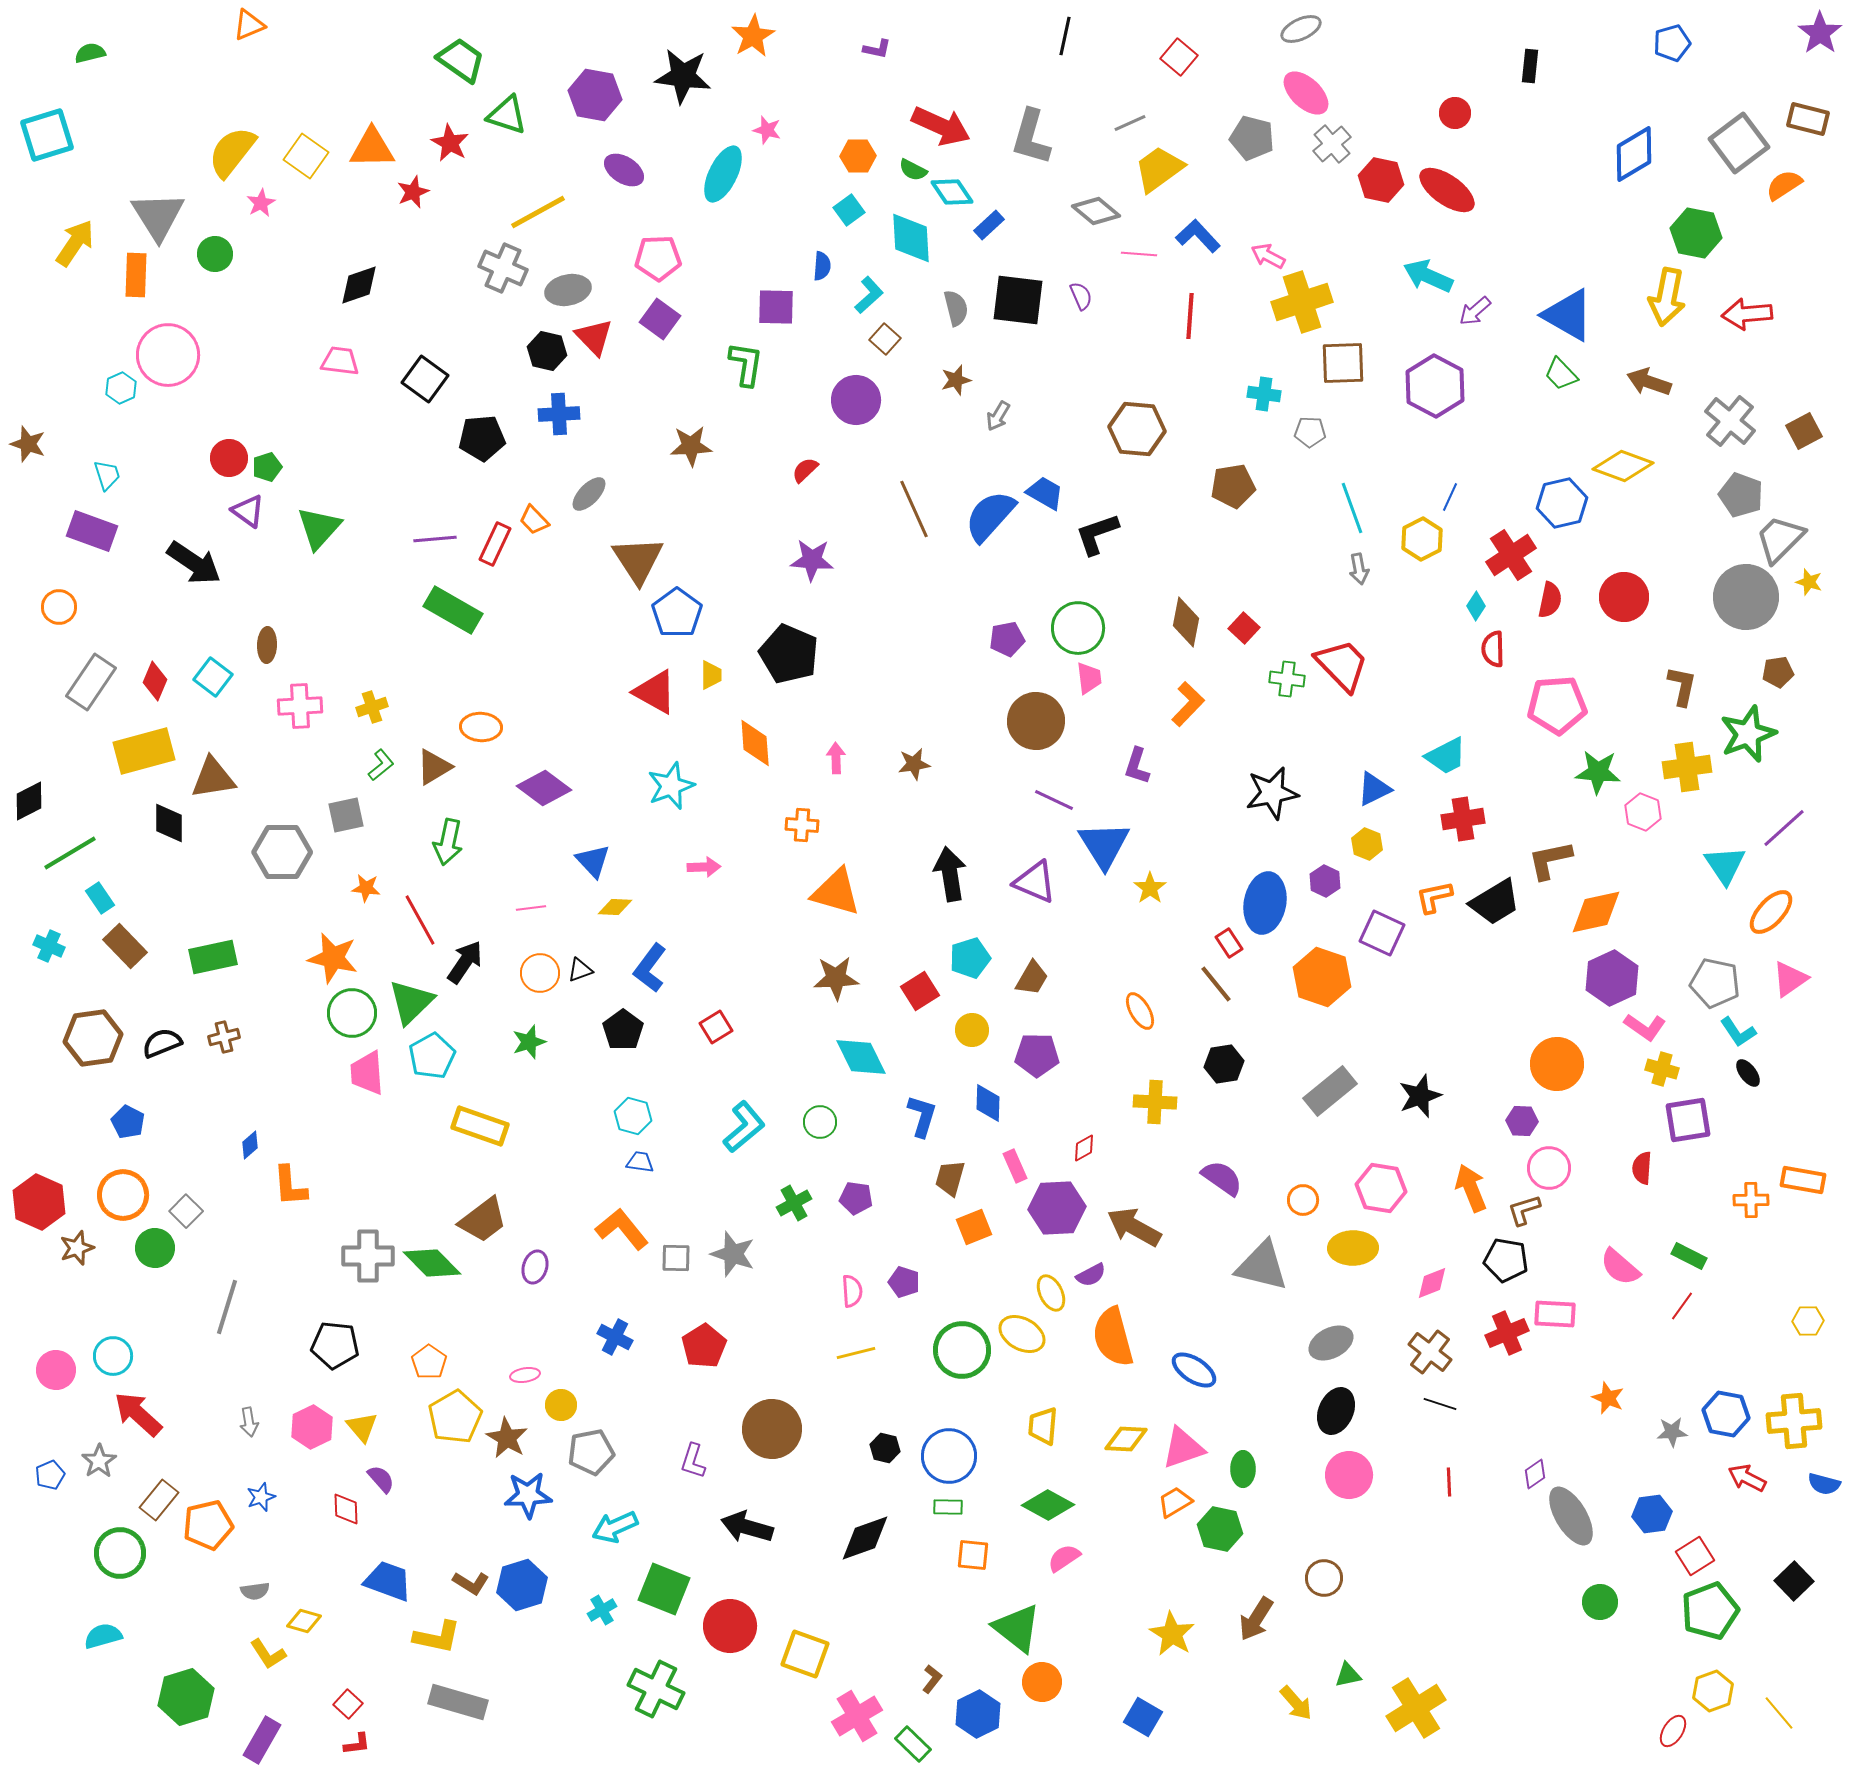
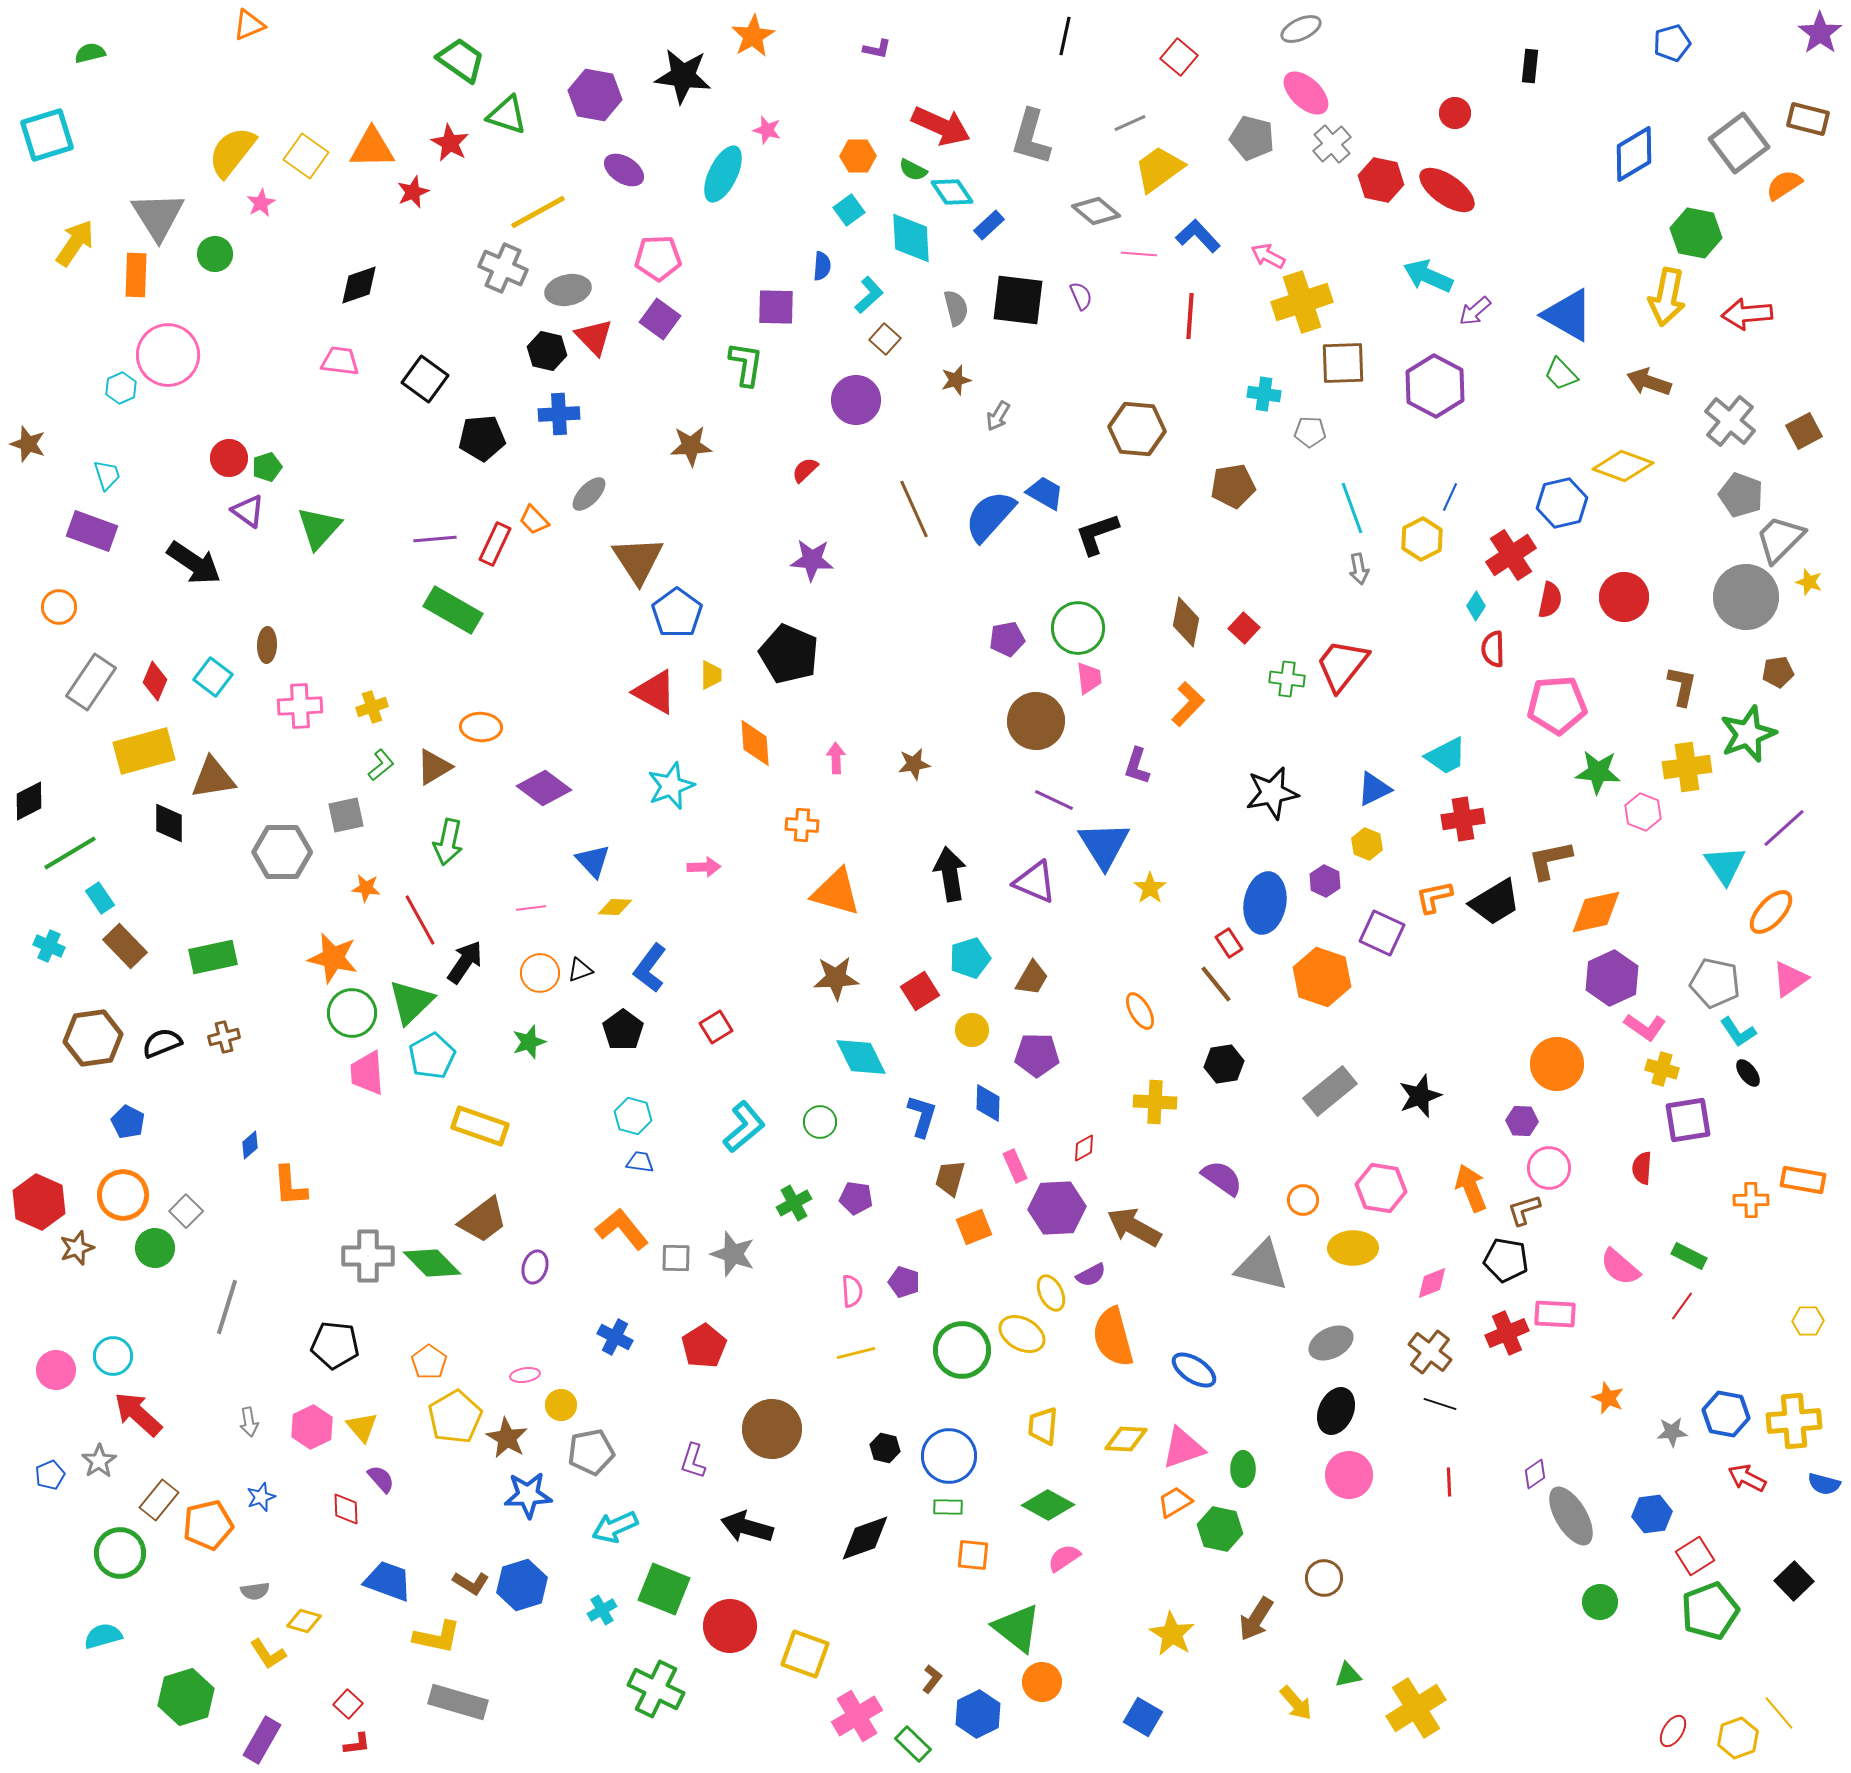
red trapezoid at (1342, 665): rotated 98 degrees counterclockwise
yellow hexagon at (1713, 1691): moved 25 px right, 47 px down
